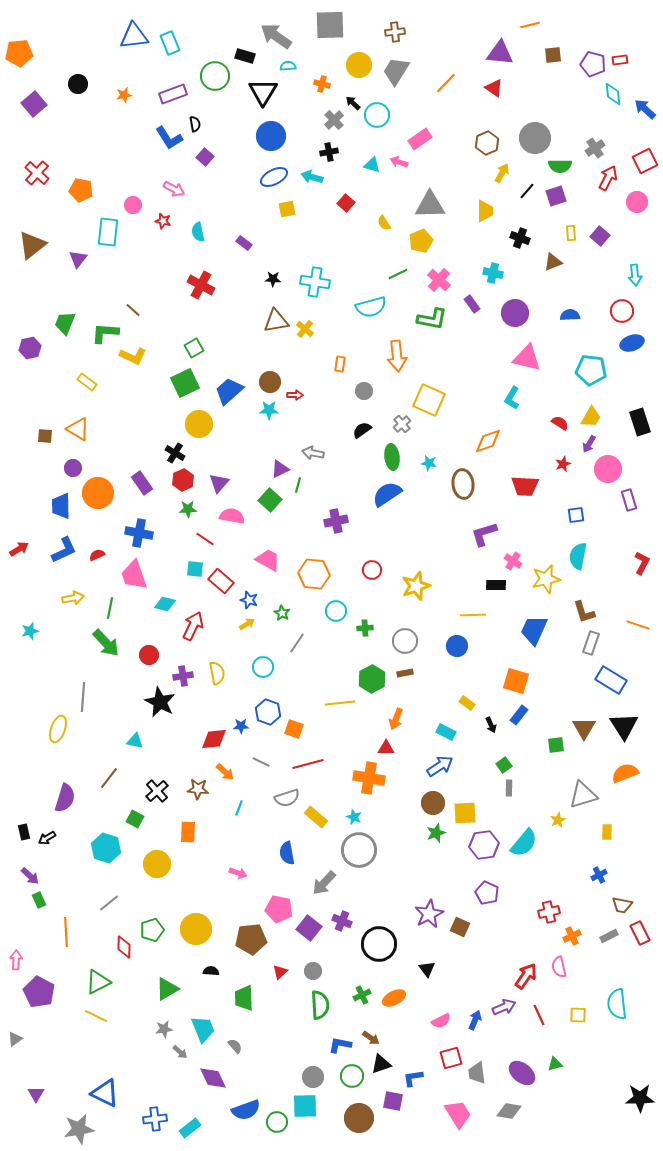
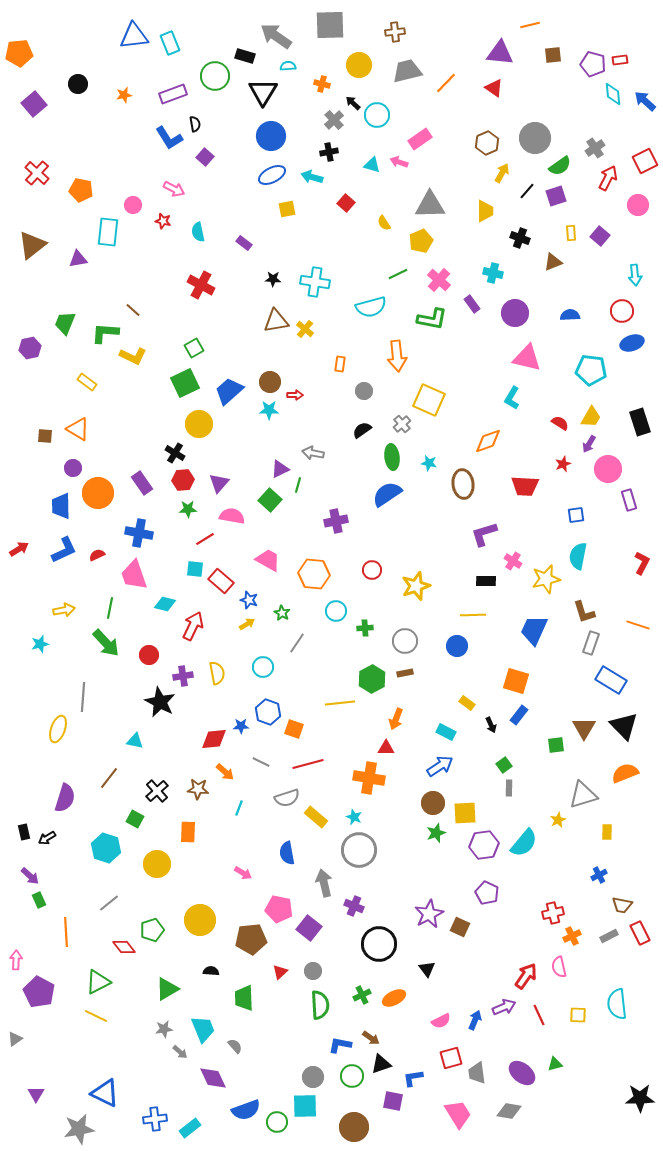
gray trapezoid at (396, 71): moved 11 px right; rotated 44 degrees clockwise
blue arrow at (645, 109): moved 8 px up
green semicircle at (560, 166): rotated 35 degrees counterclockwise
blue ellipse at (274, 177): moved 2 px left, 2 px up
pink circle at (637, 202): moved 1 px right, 3 px down
purple triangle at (78, 259): rotated 42 degrees clockwise
red hexagon at (183, 480): rotated 20 degrees clockwise
red line at (205, 539): rotated 66 degrees counterclockwise
black rectangle at (496, 585): moved 10 px left, 4 px up
yellow arrow at (73, 598): moved 9 px left, 12 px down
cyan star at (30, 631): moved 10 px right, 13 px down
black triangle at (624, 726): rotated 12 degrees counterclockwise
pink arrow at (238, 873): moved 5 px right; rotated 12 degrees clockwise
gray arrow at (324, 883): rotated 124 degrees clockwise
red cross at (549, 912): moved 4 px right, 1 px down
purple cross at (342, 921): moved 12 px right, 15 px up
yellow circle at (196, 929): moved 4 px right, 9 px up
red diamond at (124, 947): rotated 40 degrees counterclockwise
brown circle at (359, 1118): moved 5 px left, 9 px down
